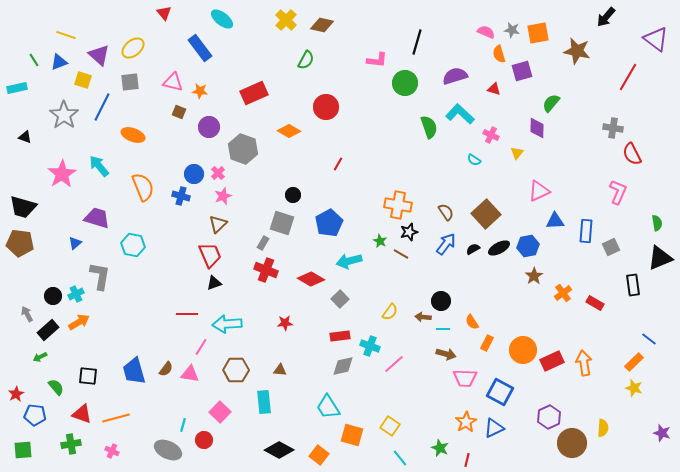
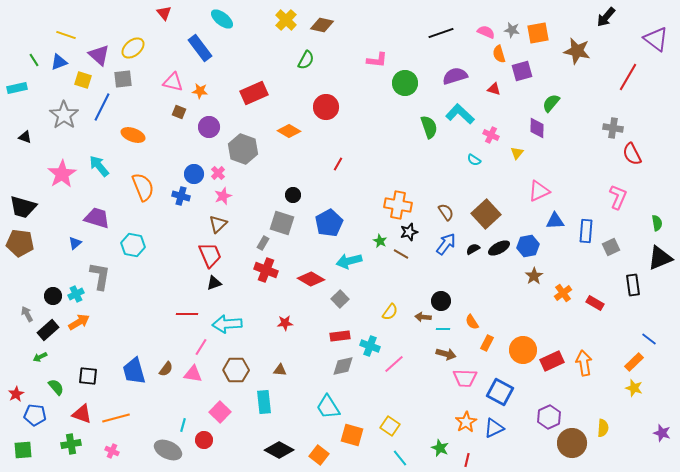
black line at (417, 42): moved 24 px right, 9 px up; rotated 55 degrees clockwise
gray square at (130, 82): moved 7 px left, 3 px up
pink L-shape at (618, 192): moved 5 px down
pink triangle at (190, 374): moved 3 px right
